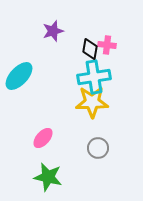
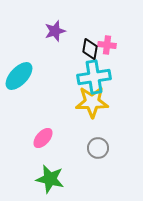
purple star: moved 2 px right
green star: moved 2 px right, 2 px down
